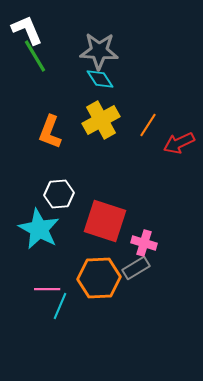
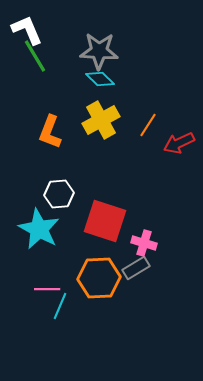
cyan diamond: rotated 12 degrees counterclockwise
